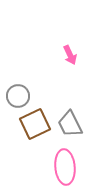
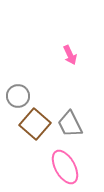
brown square: rotated 24 degrees counterclockwise
pink ellipse: rotated 24 degrees counterclockwise
